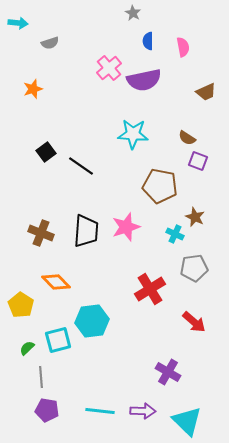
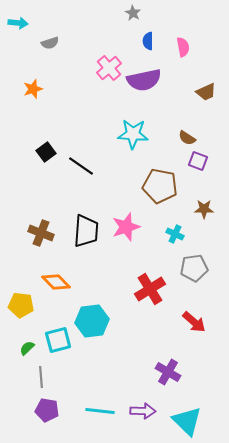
brown star: moved 9 px right, 8 px up; rotated 24 degrees counterclockwise
yellow pentagon: rotated 25 degrees counterclockwise
